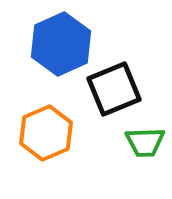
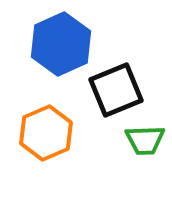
black square: moved 2 px right, 1 px down
green trapezoid: moved 2 px up
